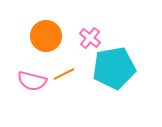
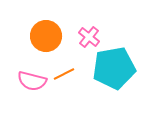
pink cross: moved 1 px left, 1 px up
